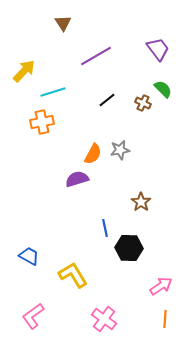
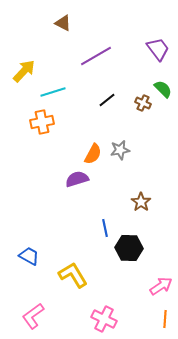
brown triangle: rotated 30 degrees counterclockwise
pink cross: rotated 10 degrees counterclockwise
